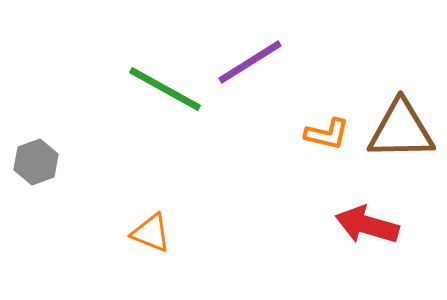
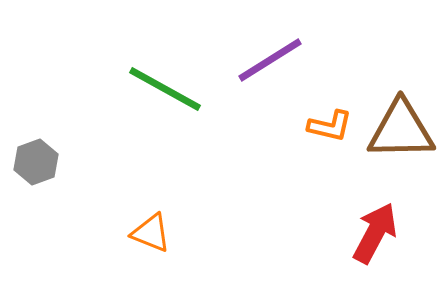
purple line: moved 20 px right, 2 px up
orange L-shape: moved 3 px right, 8 px up
red arrow: moved 8 px right, 8 px down; rotated 102 degrees clockwise
